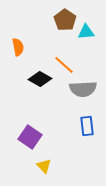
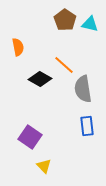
cyan triangle: moved 4 px right, 8 px up; rotated 18 degrees clockwise
gray semicircle: rotated 84 degrees clockwise
